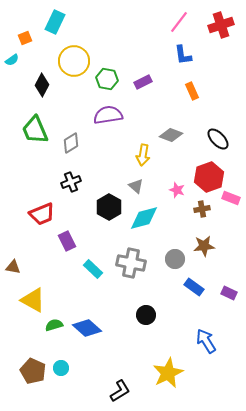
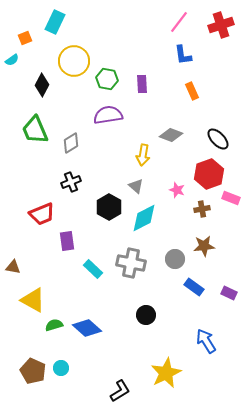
purple rectangle at (143, 82): moved 1 px left, 2 px down; rotated 66 degrees counterclockwise
red hexagon at (209, 177): moved 3 px up
cyan diamond at (144, 218): rotated 12 degrees counterclockwise
purple rectangle at (67, 241): rotated 18 degrees clockwise
yellow star at (168, 373): moved 2 px left
